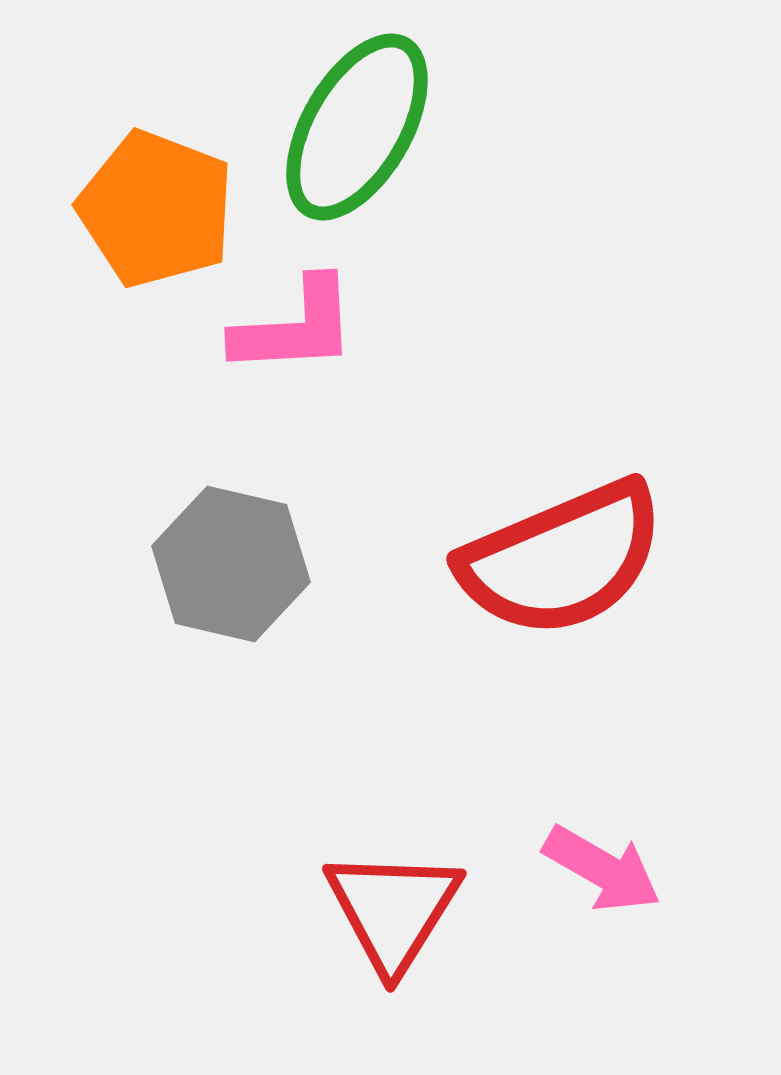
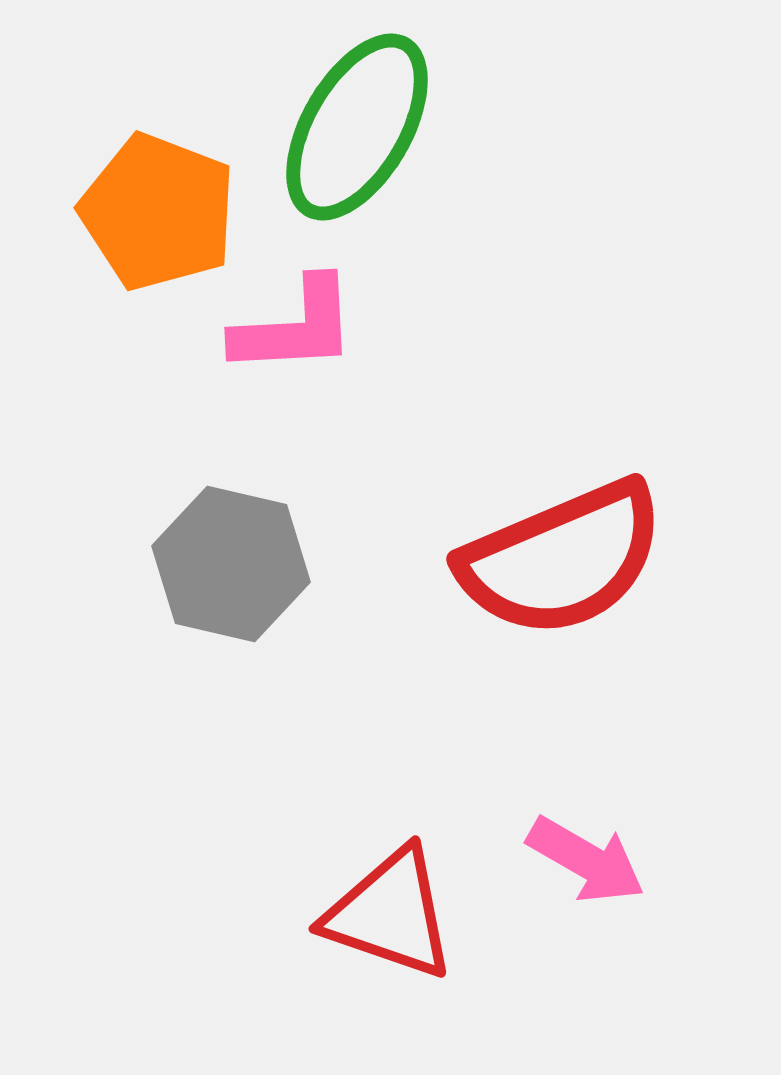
orange pentagon: moved 2 px right, 3 px down
pink arrow: moved 16 px left, 9 px up
red triangle: moved 3 px left, 4 px down; rotated 43 degrees counterclockwise
